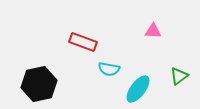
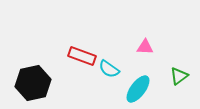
pink triangle: moved 8 px left, 16 px down
red rectangle: moved 1 px left, 14 px down
cyan semicircle: rotated 25 degrees clockwise
black hexagon: moved 6 px left, 1 px up
